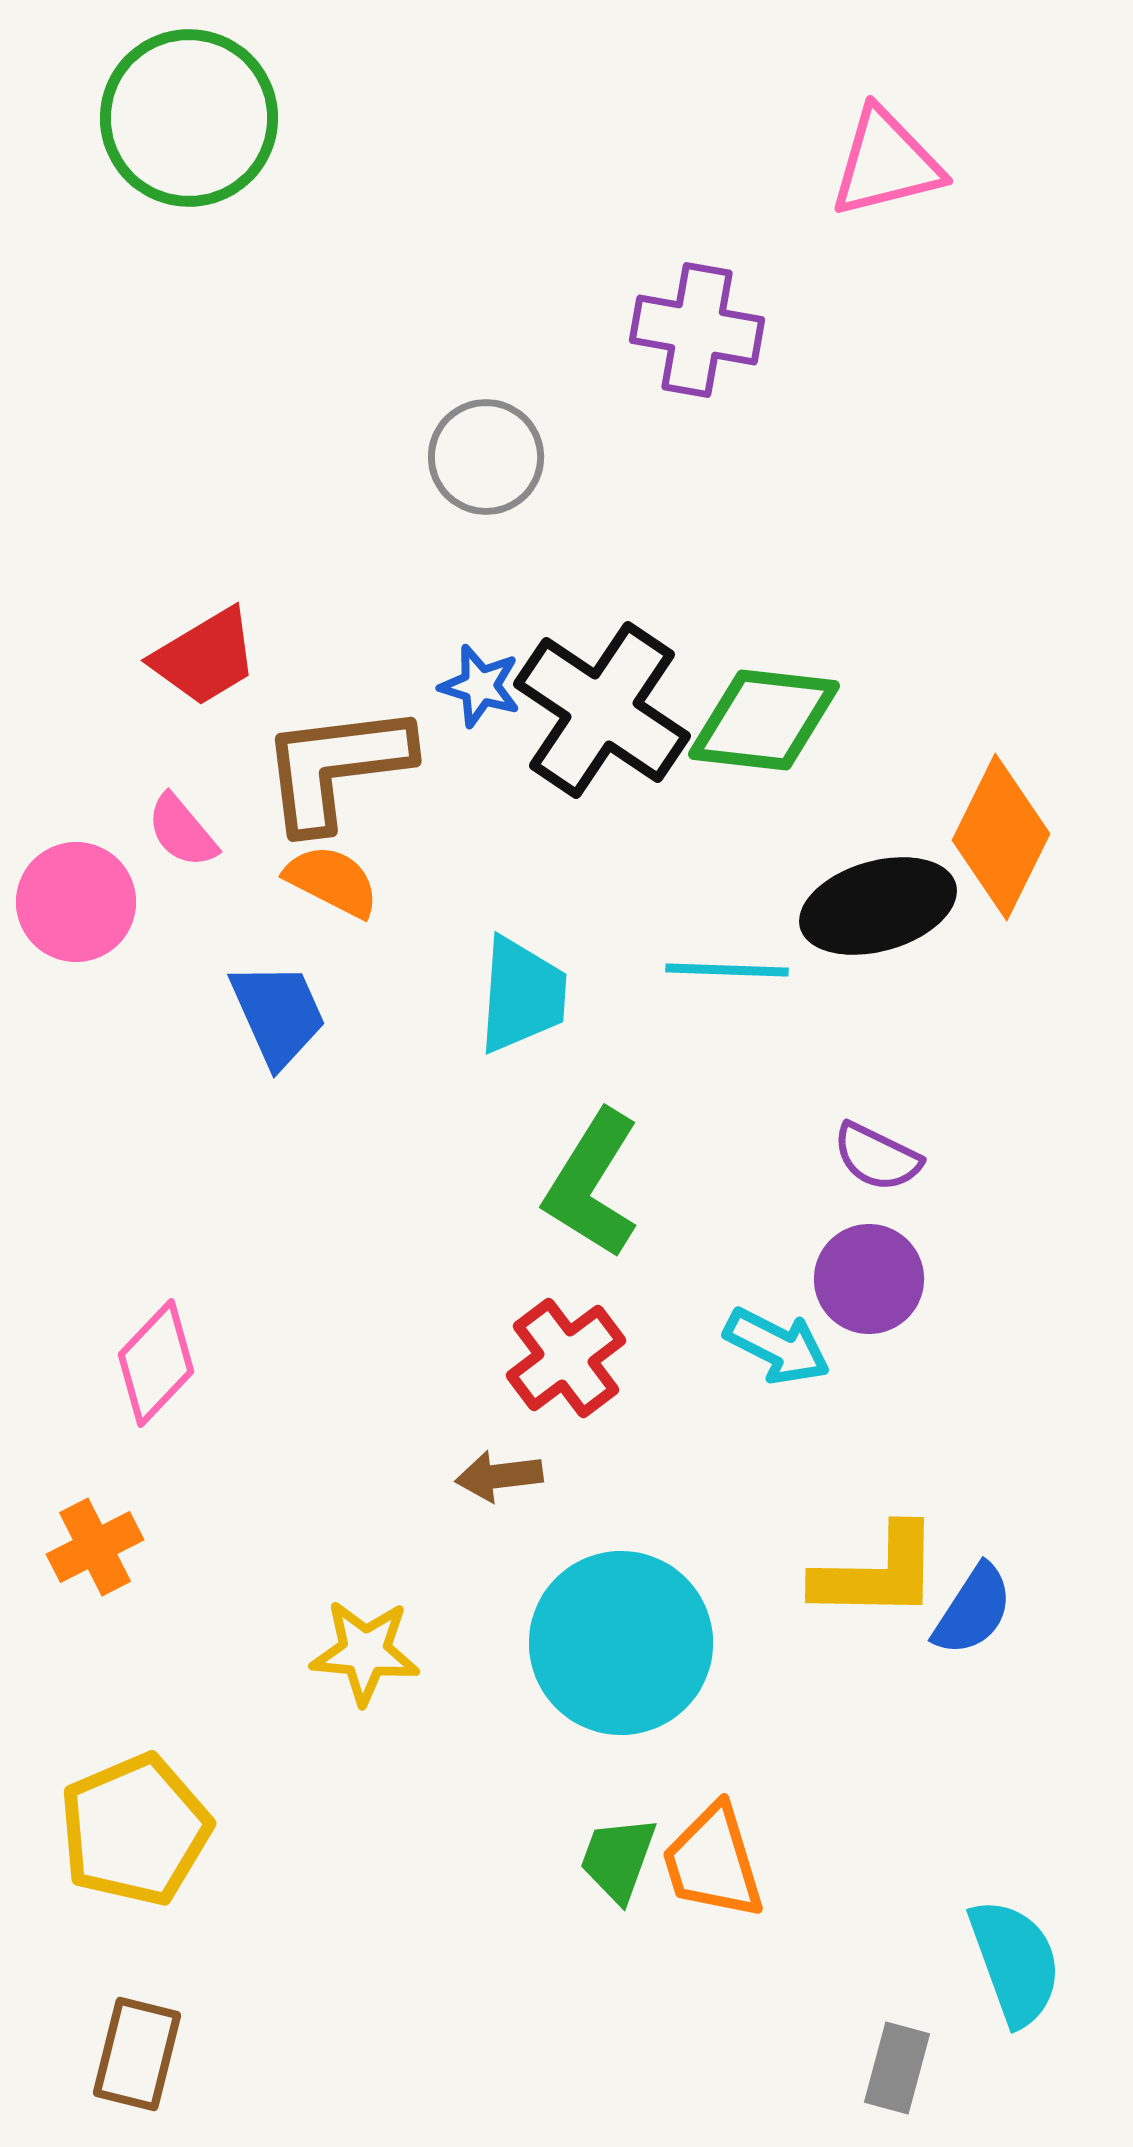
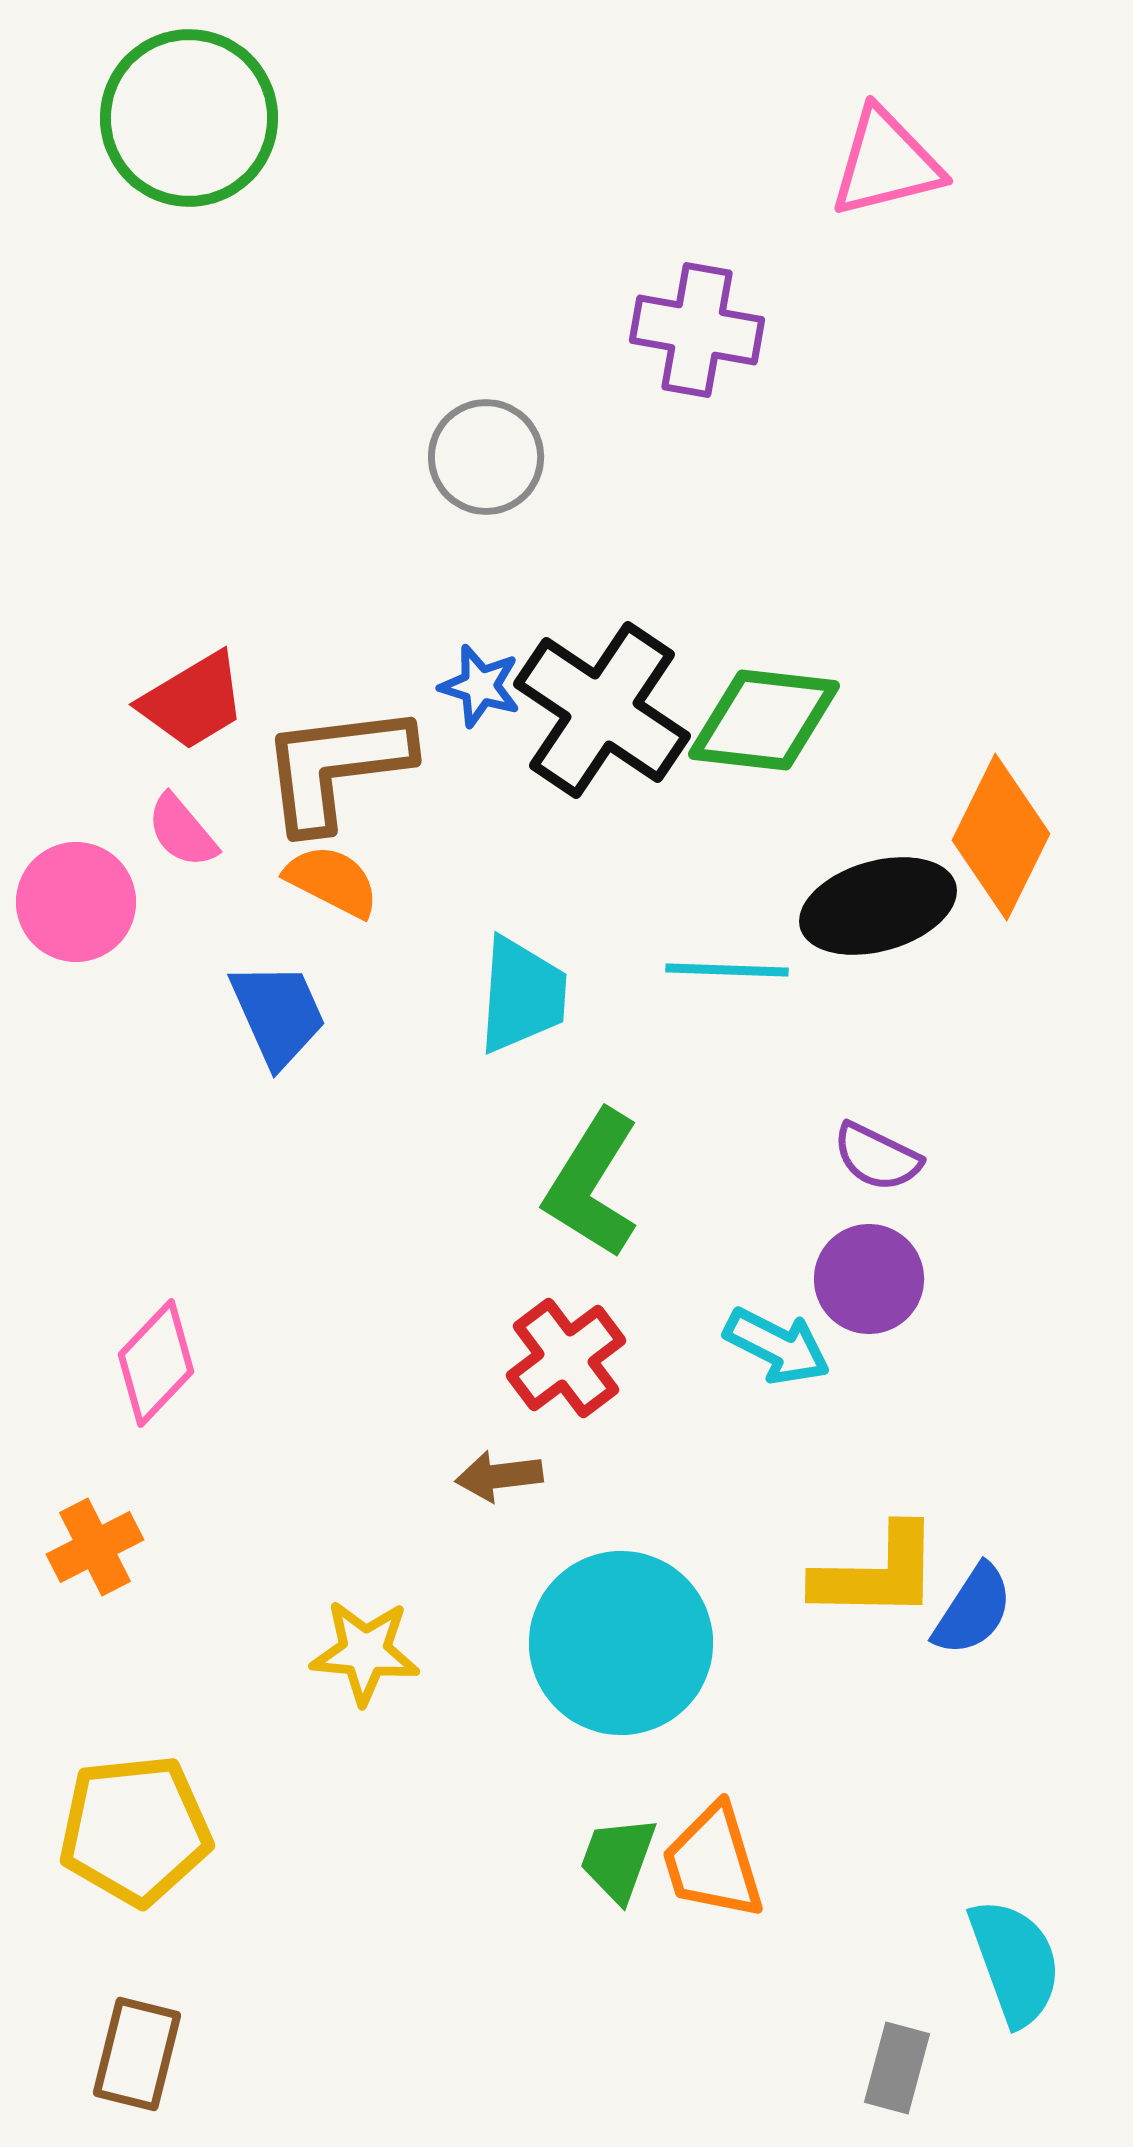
red trapezoid: moved 12 px left, 44 px down
yellow pentagon: rotated 17 degrees clockwise
